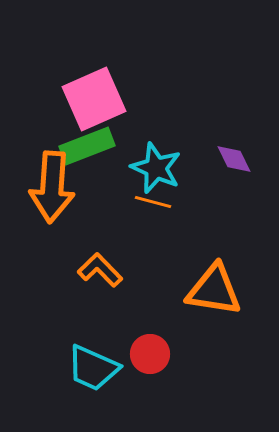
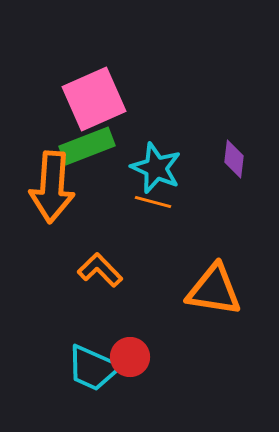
purple diamond: rotated 33 degrees clockwise
red circle: moved 20 px left, 3 px down
